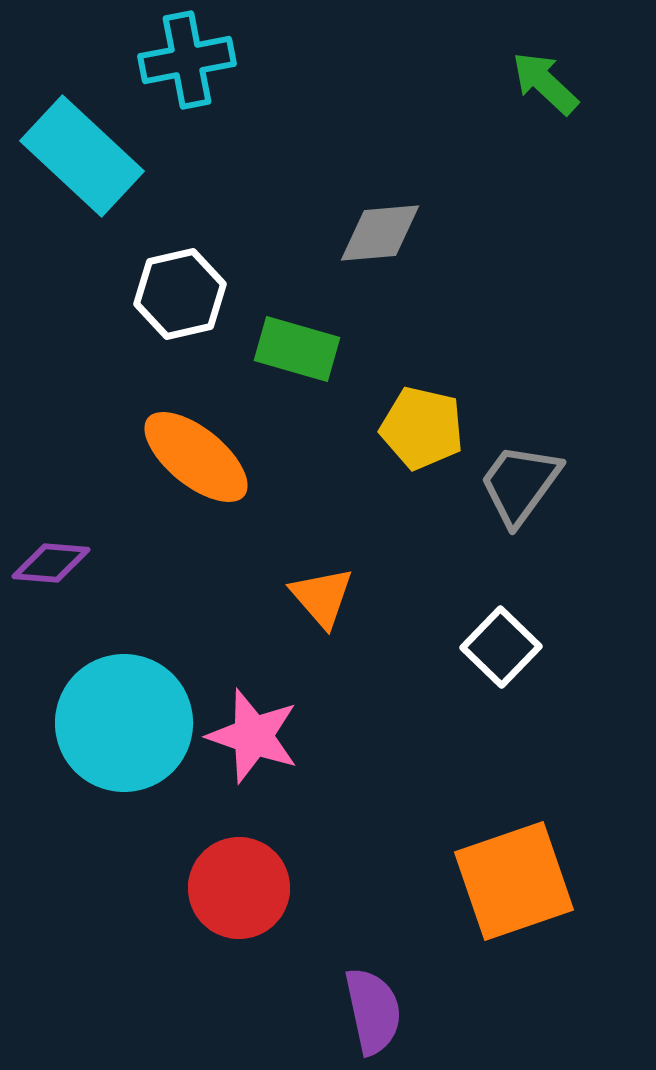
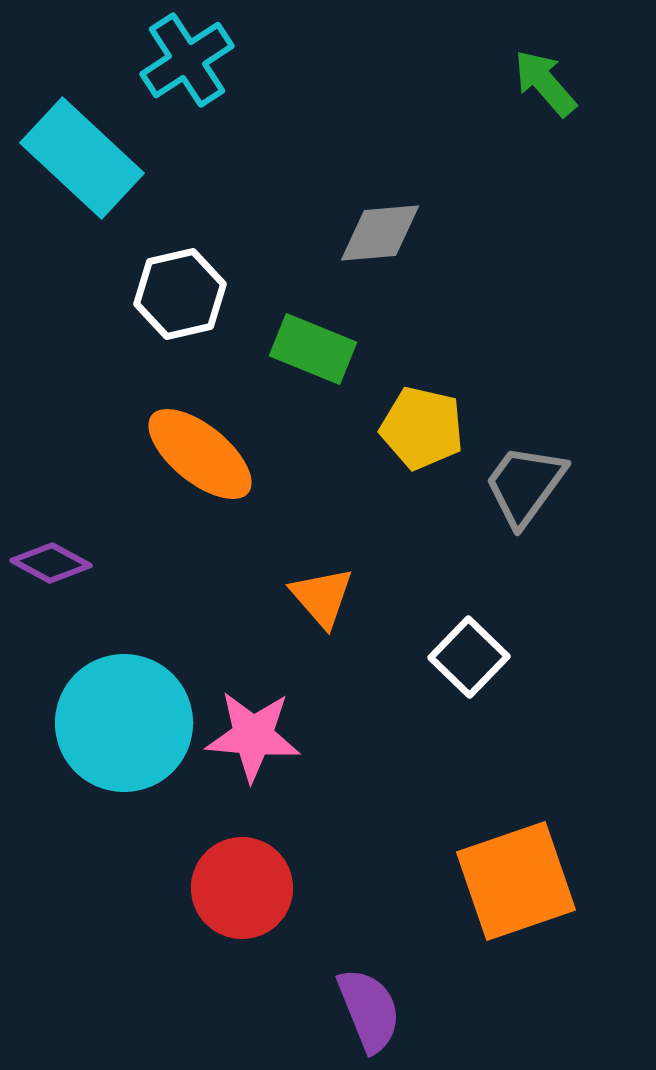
cyan cross: rotated 22 degrees counterclockwise
green arrow: rotated 6 degrees clockwise
cyan rectangle: moved 2 px down
green rectangle: moved 16 px right; rotated 6 degrees clockwise
orange ellipse: moved 4 px right, 3 px up
gray trapezoid: moved 5 px right, 1 px down
purple diamond: rotated 24 degrees clockwise
white square: moved 32 px left, 10 px down
pink star: rotated 14 degrees counterclockwise
orange square: moved 2 px right
red circle: moved 3 px right
purple semicircle: moved 4 px left, 1 px up; rotated 10 degrees counterclockwise
